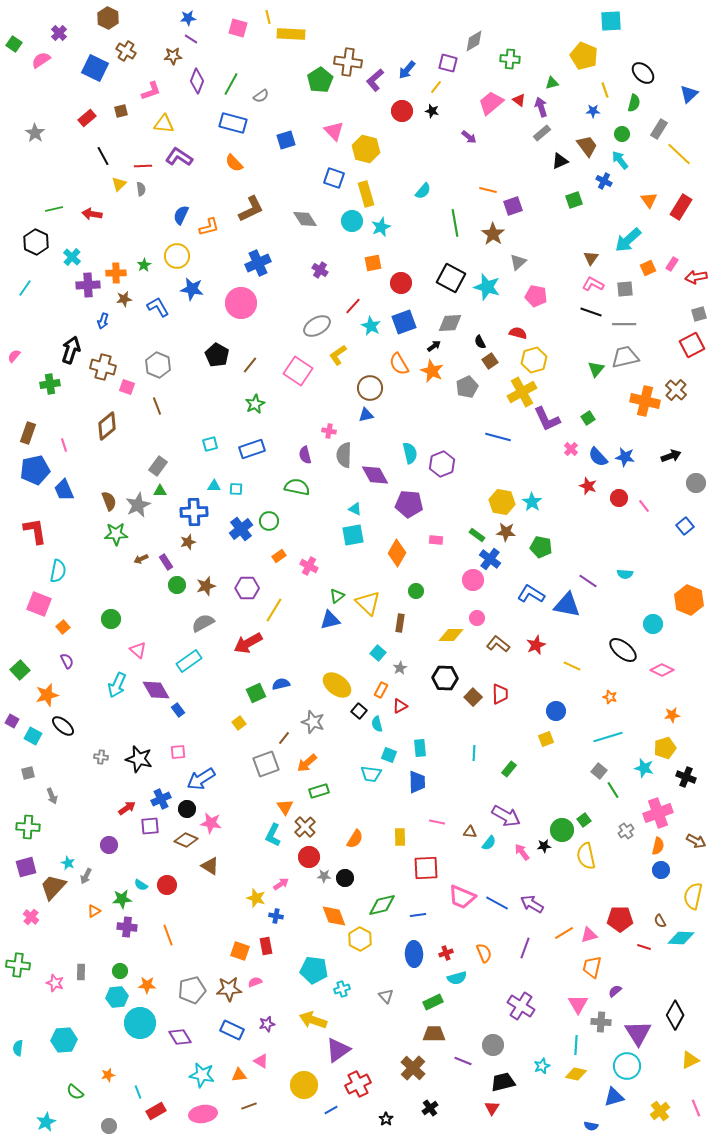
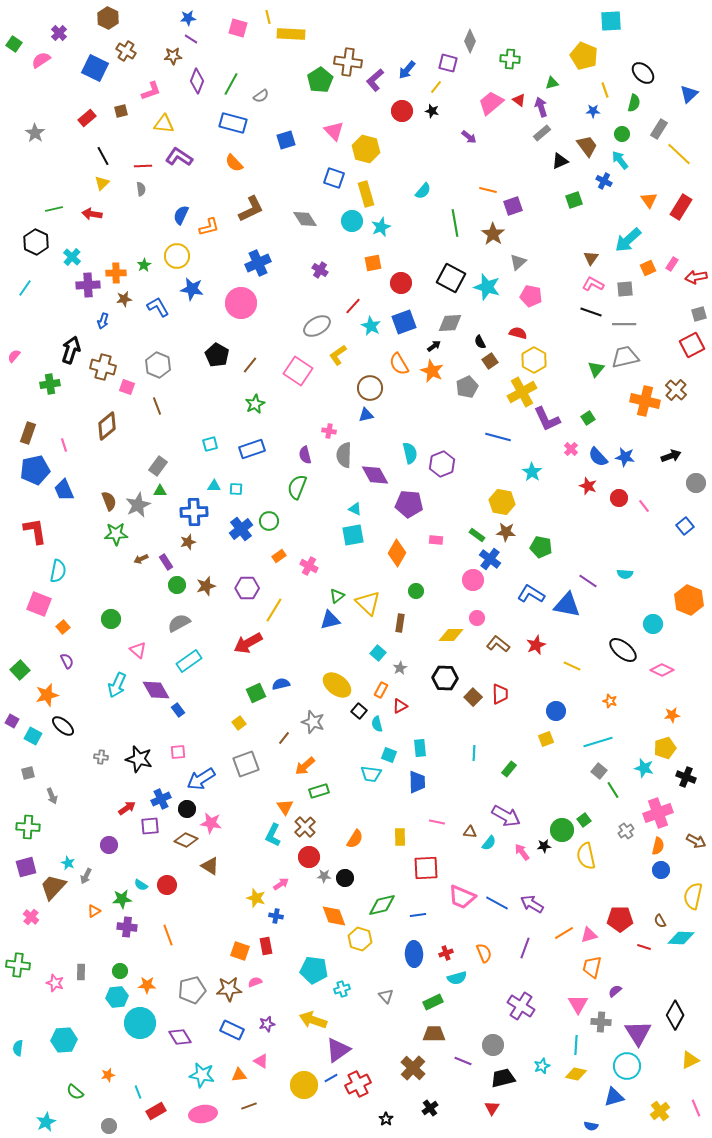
gray diamond at (474, 41): moved 4 px left; rotated 35 degrees counterclockwise
yellow triangle at (119, 184): moved 17 px left, 1 px up
pink pentagon at (536, 296): moved 5 px left
yellow hexagon at (534, 360): rotated 15 degrees counterclockwise
green semicircle at (297, 487): rotated 80 degrees counterclockwise
cyan star at (532, 502): moved 30 px up
gray semicircle at (203, 623): moved 24 px left
orange star at (610, 697): moved 4 px down
cyan line at (608, 737): moved 10 px left, 5 px down
orange arrow at (307, 763): moved 2 px left, 3 px down
gray square at (266, 764): moved 20 px left
yellow hexagon at (360, 939): rotated 10 degrees counterclockwise
black trapezoid at (503, 1082): moved 4 px up
blue line at (331, 1110): moved 32 px up
